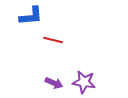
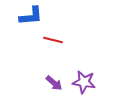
purple arrow: rotated 18 degrees clockwise
